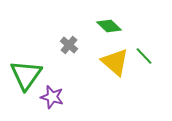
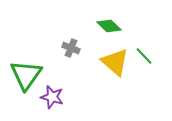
gray cross: moved 2 px right, 3 px down; rotated 18 degrees counterclockwise
